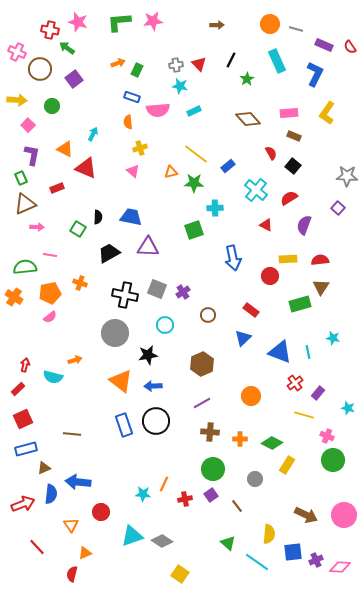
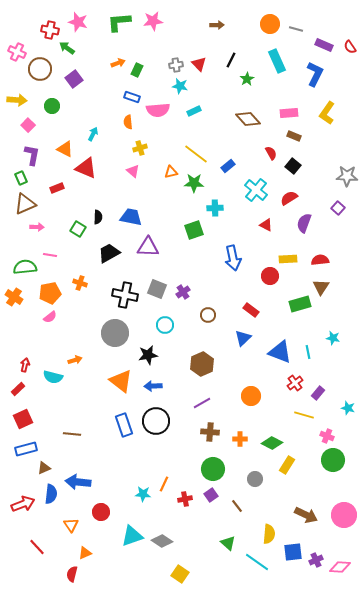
purple semicircle at (304, 225): moved 2 px up
